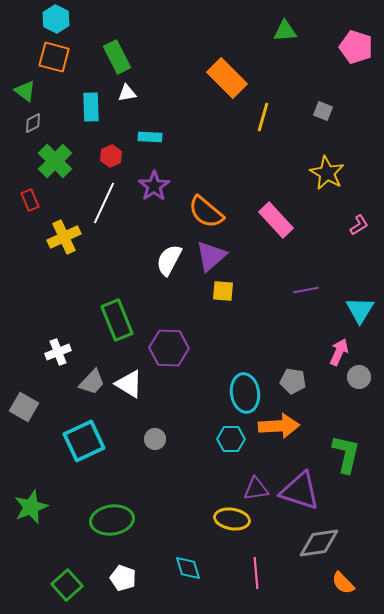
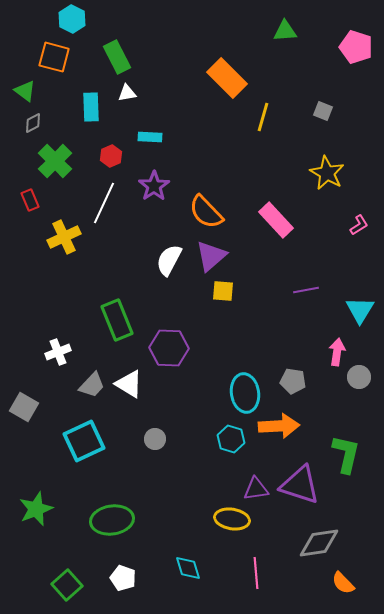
cyan hexagon at (56, 19): moved 16 px right
orange semicircle at (206, 212): rotated 6 degrees clockwise
pink arrow at (339, 352): moved 2 px left; rotated 16 degrees counterclockwise
gray trapezoid at (92, 382): moved 3 px down
cyan hexagon at (231, 439): rotated 16 degrees clockwise
purple triangle at (300, 491): moved 6 px up
green star at (31, 507): moved 5 px right, 2 px down
